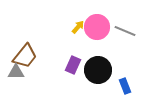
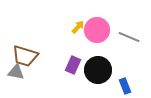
pink circle: moved 3 px down
gray line: moved 4 px right, 6 px down
brown trapezoid: rotated 68 degrees clockwise
gray triangle: rotated 12 degrees clockwise
